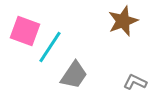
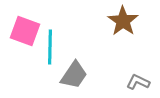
brown star: rotated 16 degrees counterclockwise
cyan line: rotated 32 degrees counterclockwise
gray L-shape: moved 3 px right
